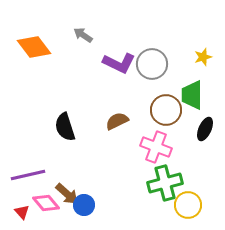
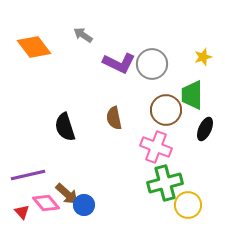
brown semicircle: moved 3 px left, 3 px up; rotated 75 degrees counterclockwise
